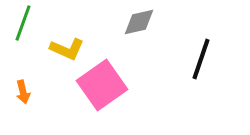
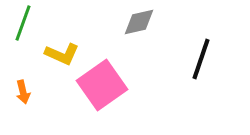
yellow L-shape: moved 5 px left, 5 px down
